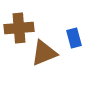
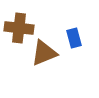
brown cross: rotated 12 degrees clockwise
